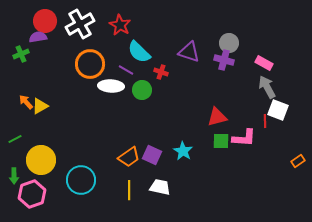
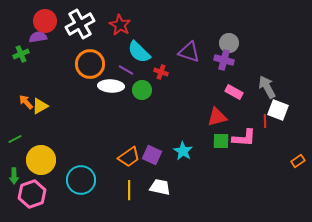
pink rectangle: moved 30 px left, 29 px down
